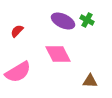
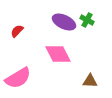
purple ellipse: moved 1 px right, 1 px down
pink semicircle: moved 6 px down
